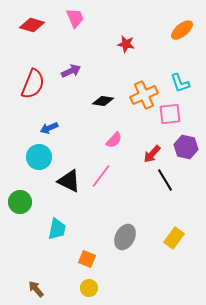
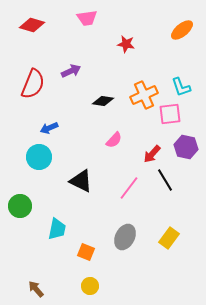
pink trapezoid: moved 12 px right; rotated 105 degrees clockwise
cyan L-shape: moved 1 px right, 4 px down
pink line: moved 28 px right, 12 px down
black triangle: moved 12 px right
green circle: moved 4 px down
yellow rectangle: moved 5 px left
orange square: moved 1 px left, 7 px up
yellow circle: moved 1 px right, 2 px up
